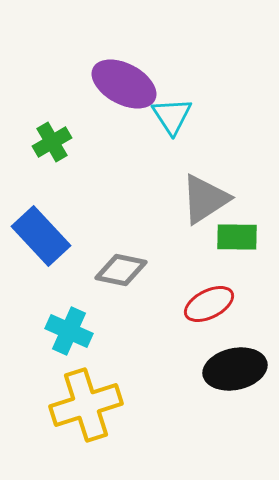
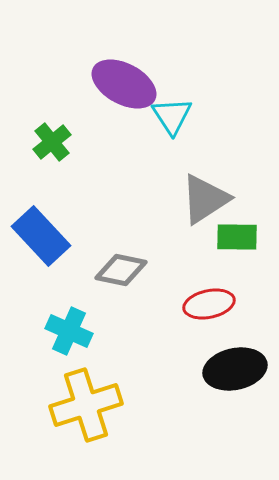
green cross: rotated 9 degrees counterclockwise
red ellipse: rotated 15 degrees clockwise
